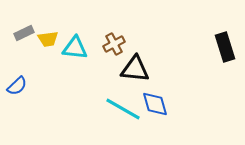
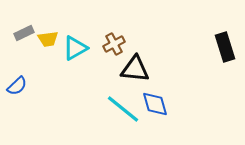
cyan triangle: rotated 36 degrees counterclockwise
cyan line: rotated 9 degrees clockwise
